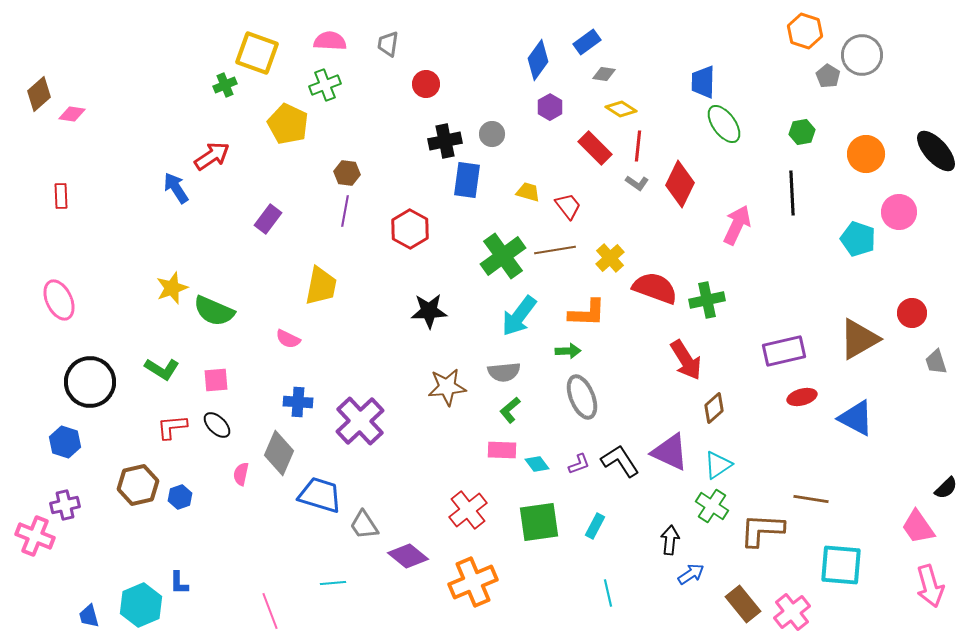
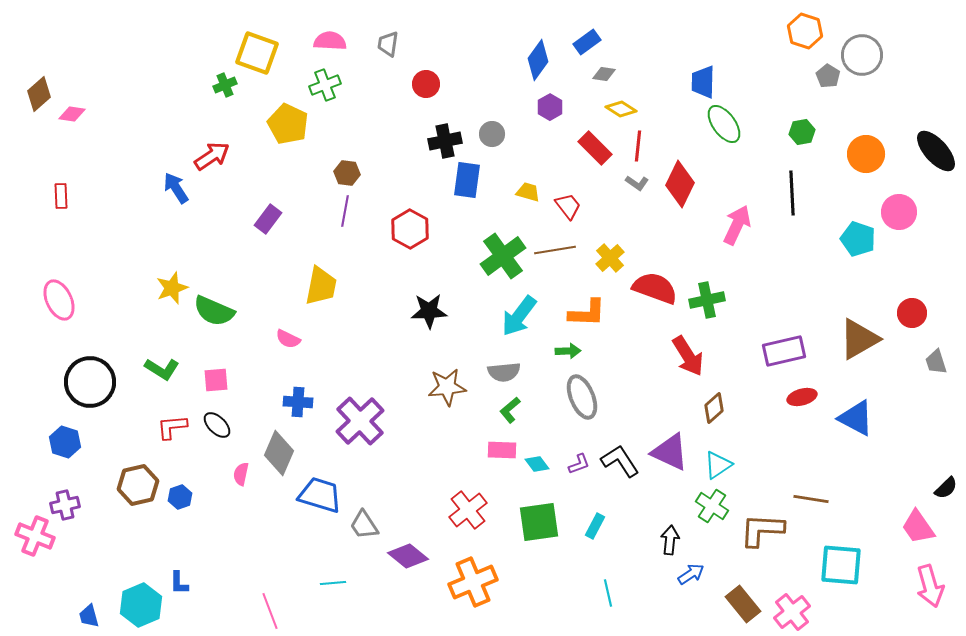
red arrow at (686, 360): moved 2 px right, 4 px up
